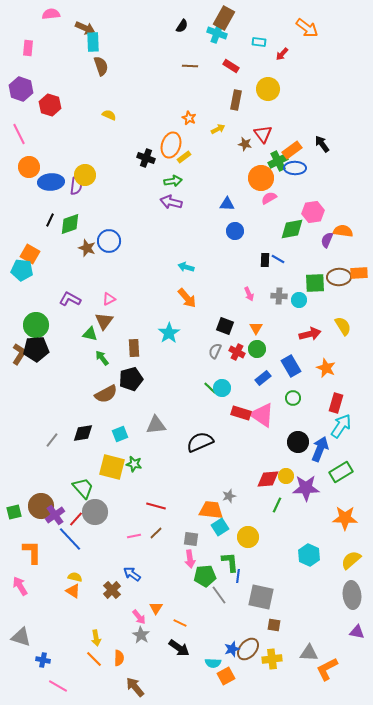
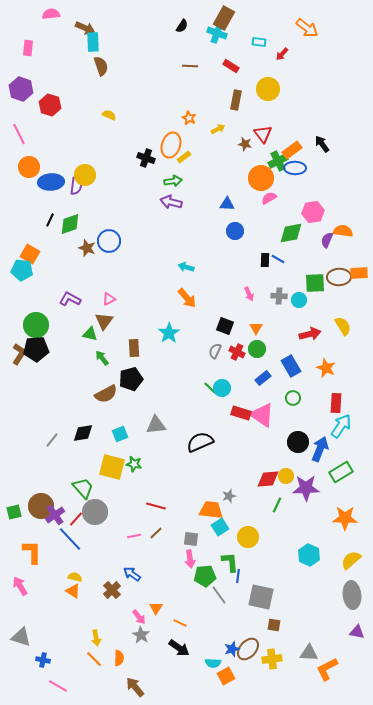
green diamond at (292, 229): moved 1 px left, 4 px down
red rectangle at (336, 403): rotated 12 degrees counterclockwise
